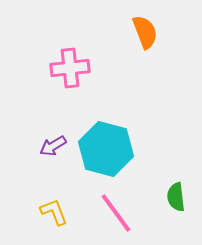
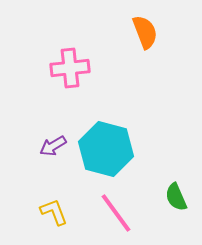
green semicircle: rotated 16 degrees counterclockwise
